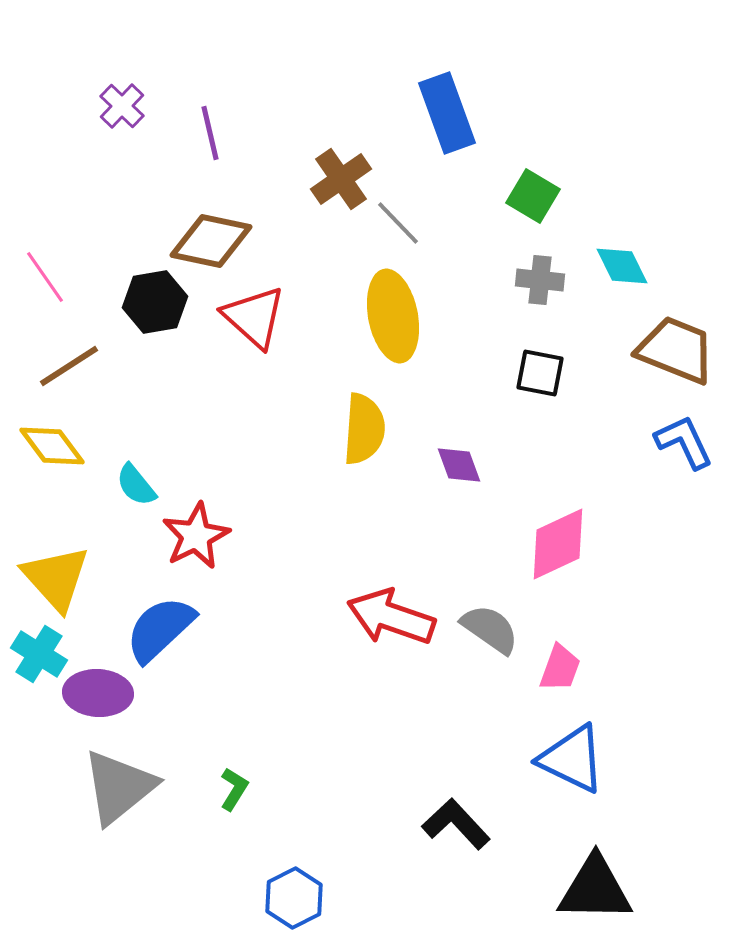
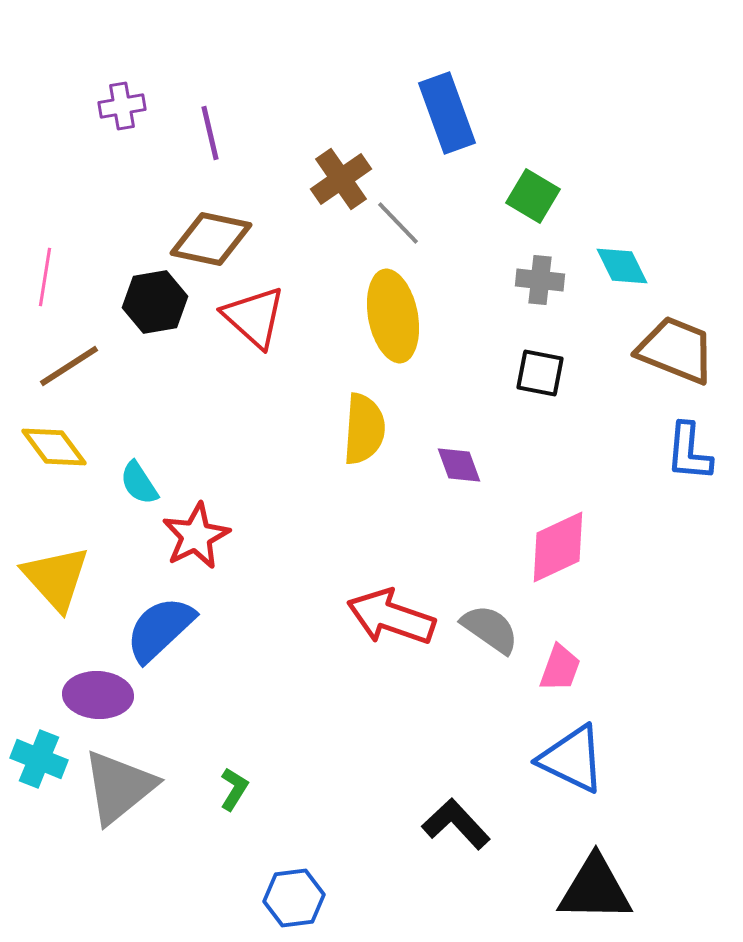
purple cross: rotated 36 degrees clockwise
brown diamond: moved 2 px up
pink line: rotated 44 degrees clockwise
blue L-shape: moved 5 px right, 10 px down; rotated 150 degrees counterclockwise
yellow diamond: moved 2 px right, 1 px down
cyan semicircle: moved 3 px right, 2 px up; rotated 6 degrees clockwise
pink diamond: moved 3 px down
cyan cross: moved 105 px down; rotated 10 degrees counterclockwise
purple ellipse: moved 2 px down
blue hexagon: rotated 20 degrees clockwise
